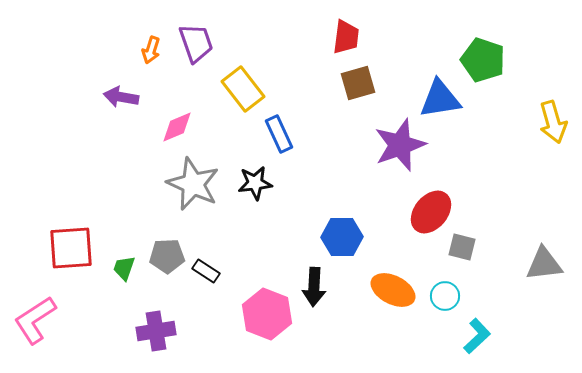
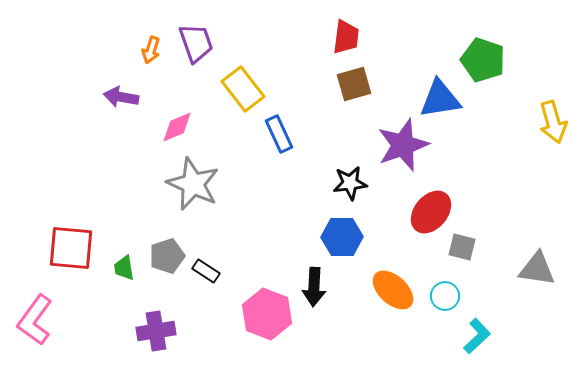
brown square: moved 4 px left, 1 px down
purple star: moved 3 px right
black star: moved 95 px right
red square: rotated 9 degrees clockwise
gray pentagon: rotated 16 degrees counterclockwise
gray triangle: moved 7 px left, 5 px down; rotated 15 degrees clockwise
green trapezoid: rotated 28 degrees counterclockwise
orange ellipse: rotated 15 degrees clockwise
pink L-shape: rotated 21 degrees counterclockwise
